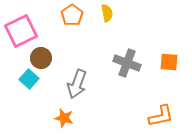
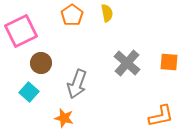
brown circle: moved 5 px down
gray cross: rotated 20 degrees clockwise
cyan square: moved 13 px down
